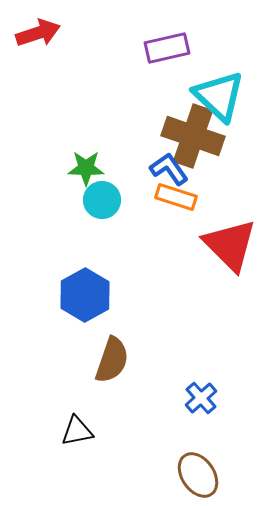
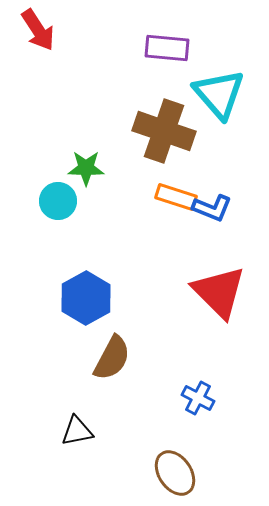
red arrow: moved 3 px up; rotated 75 degrees clockwise
purple rectangle: rotated 18 degrees clockwise
cyan triangle: moved 2 px up; rotated 6 degrees clockwise
brown cross: moved 29 px left, 5 px up
blue L-shape: moved 43 px right, 39 px down; rotated 147 degrees clockwise
cyan circle: moved 44 px left, 1 px down
red triangle: moved 11 px left, 47 px down
blue hexagon: moved 1 px right, 3 px down
brown semicircle: moved 2 px up; rotated 9 degrees clockwise
blue cross: moved 3 px left; rotated 20 degrees counterclockwise
brown ellipse: moved 23 px left, 2 px up
